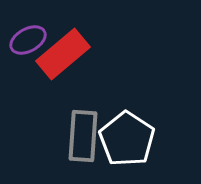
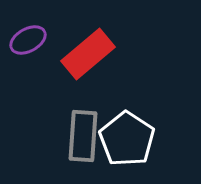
red rectangle: moved 25 px right
